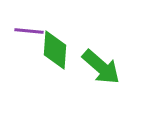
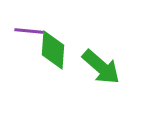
green diamond: moved 2 px left
